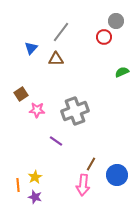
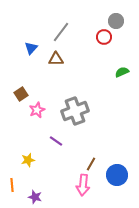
pink star: rotated 28 degrees counterclockwise
yellow star: moved 7 px left, 17 px up; rotated 16 degrees clockwise
orange line: moved 6 px left
